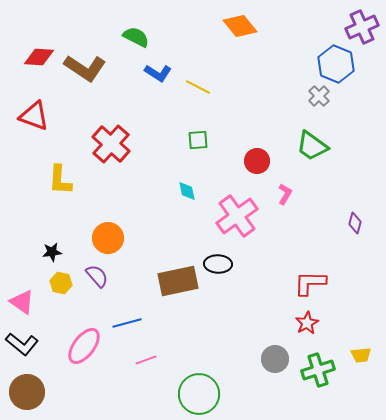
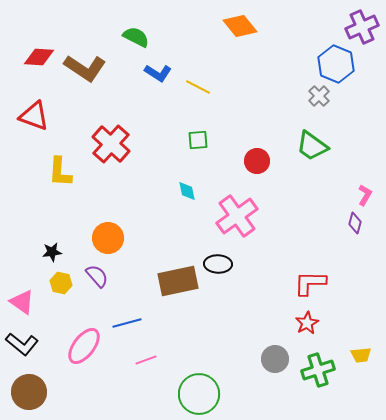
yellow L-shape: moved 8 px up
pink L-shape: moved 80 px right, 1 px down
brown circle: moved 2 px right
